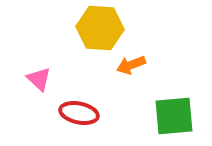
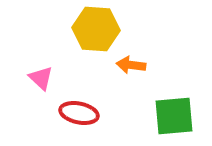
yellow hexagon: moved 4 px left, 1 px down
orange arrow: rotated 28 degrees clockwise
pink triangle: moved 2 px right, 1 px up
